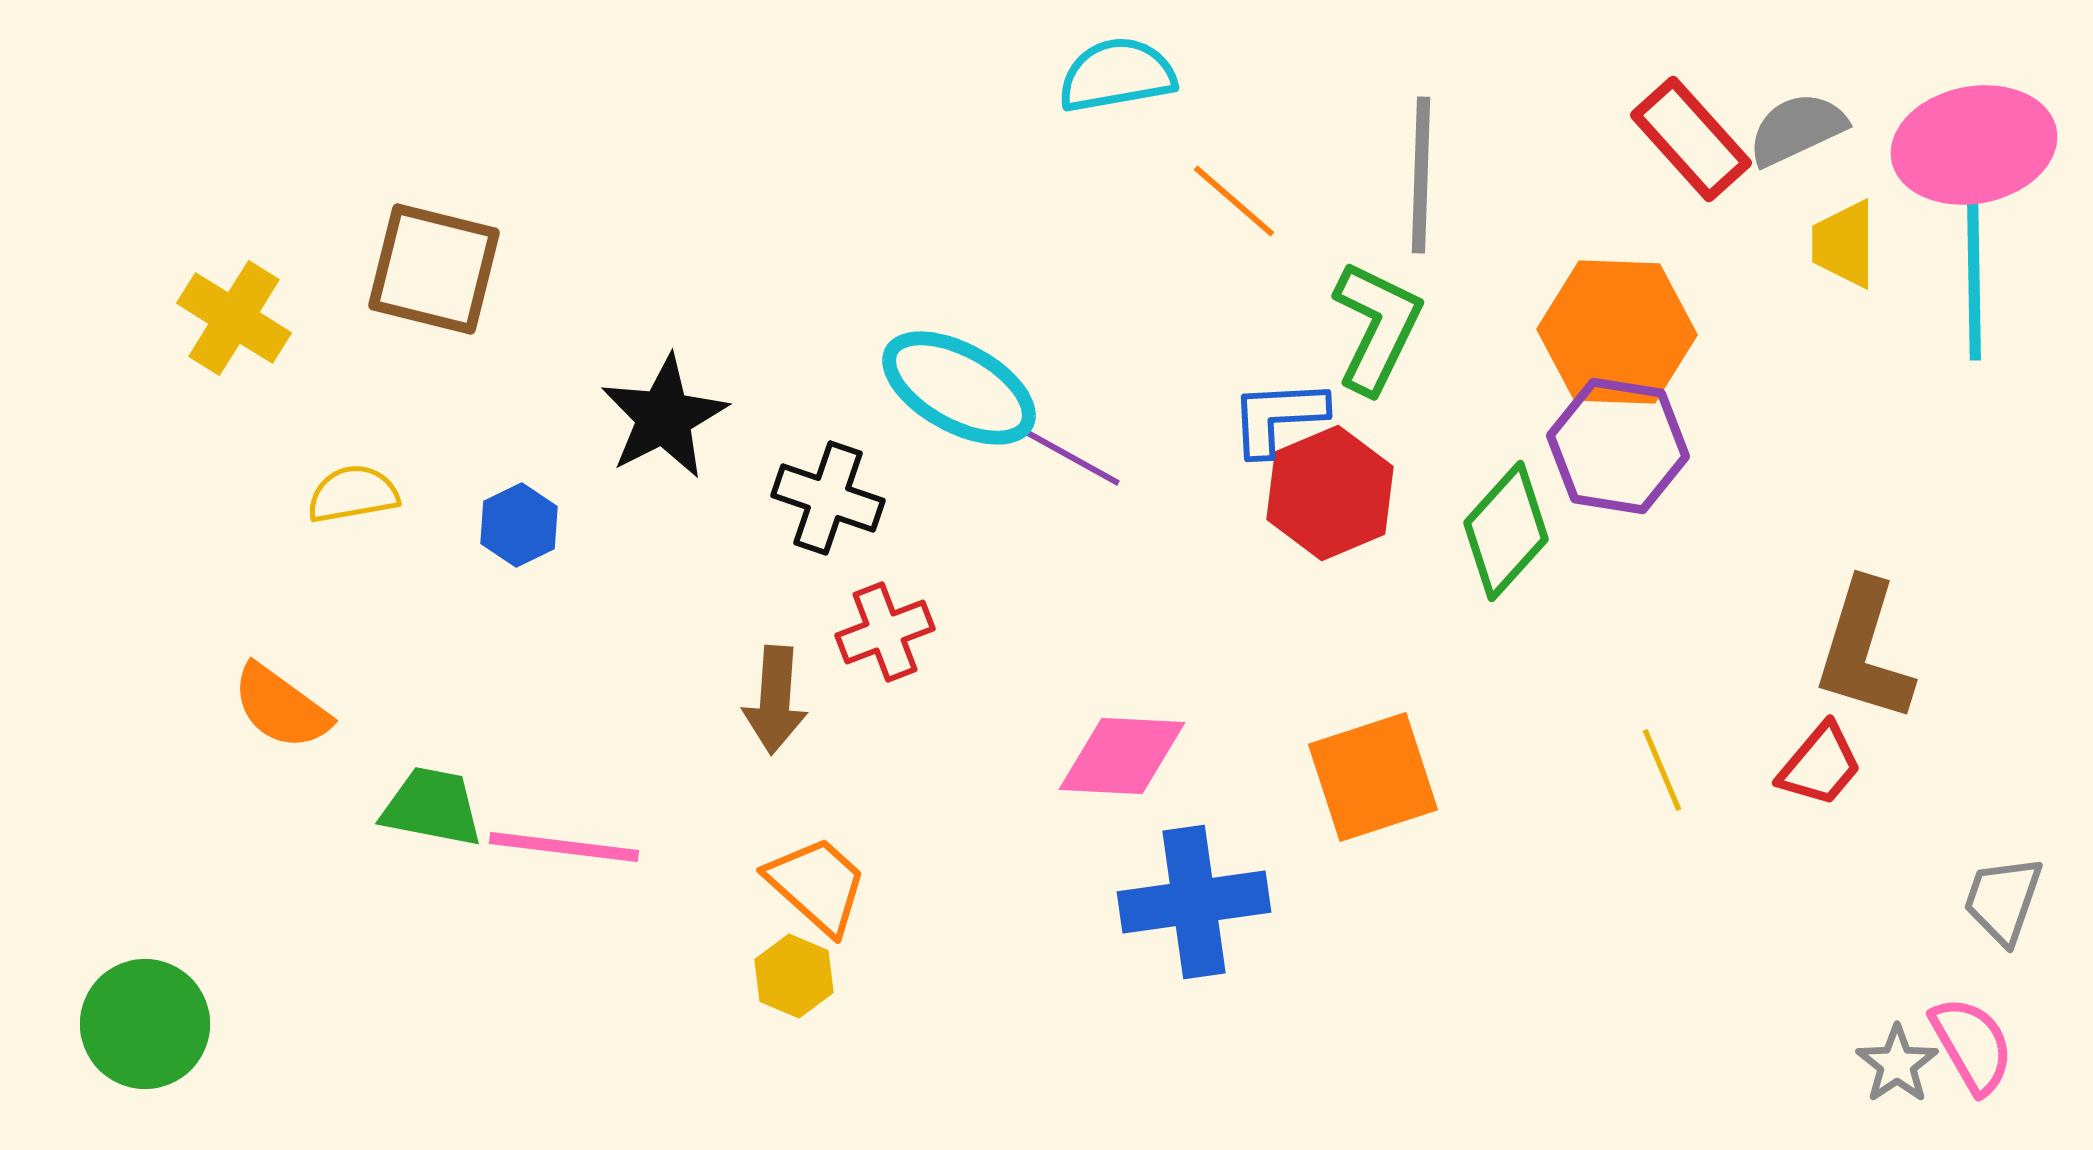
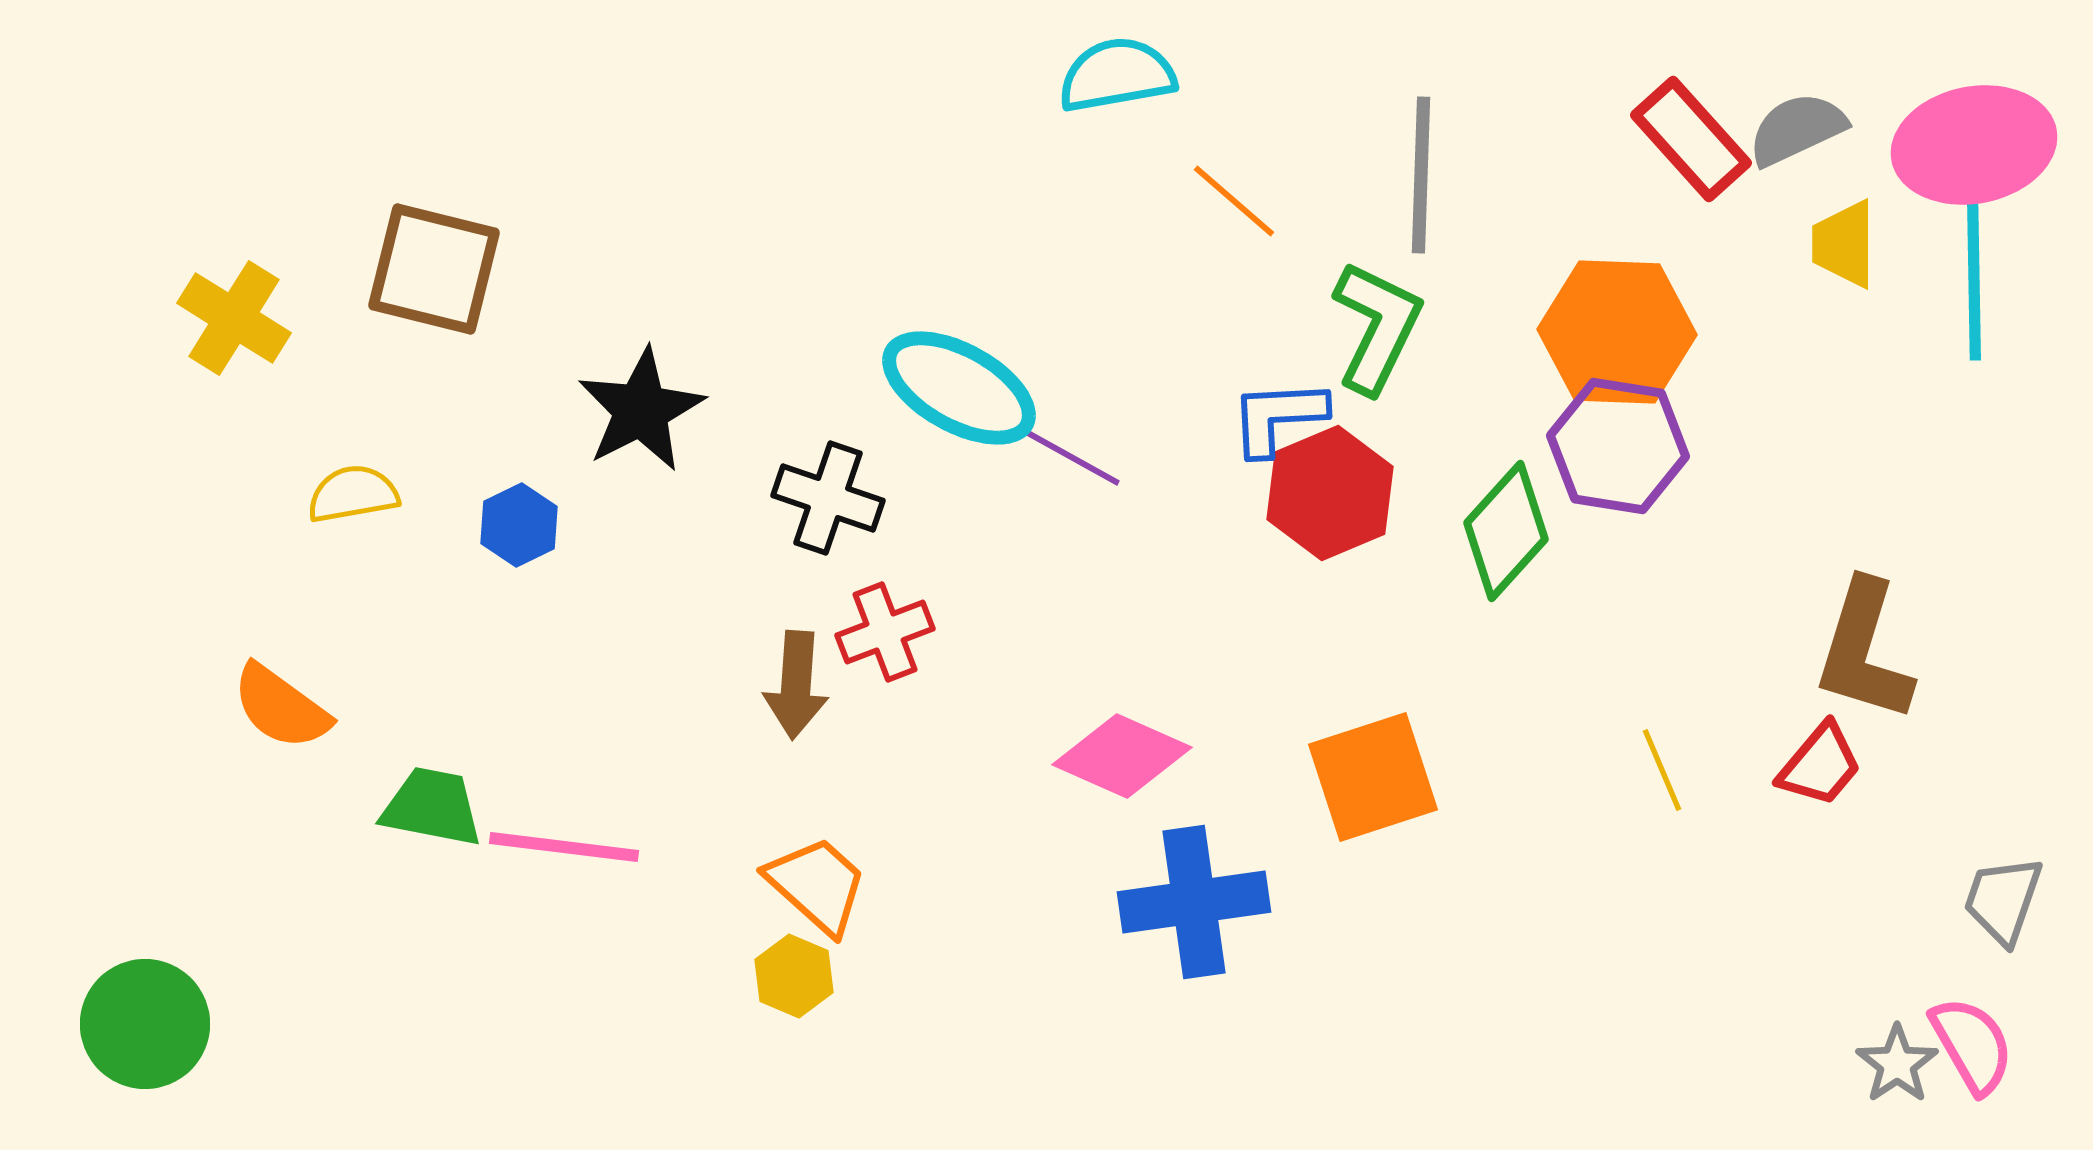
black star: moved 23 px left, 7 px up
brown arrow: moved 21 px right, 15 px up
pink diamond: rotated 21 degrees clockwise
